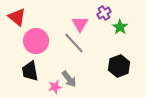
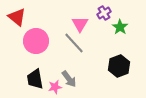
black trapezoid: moved 5 px right, 8 px down
